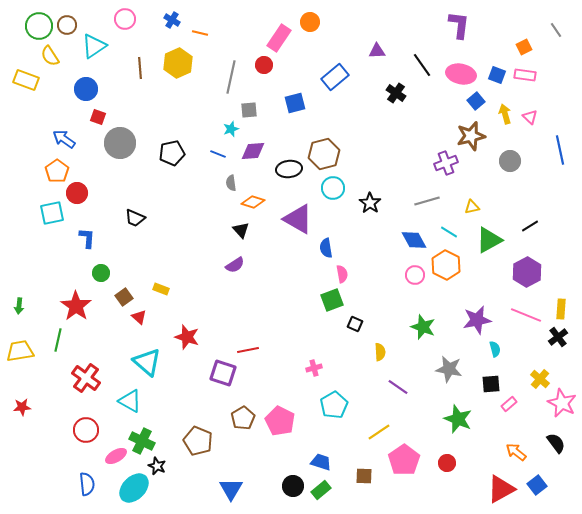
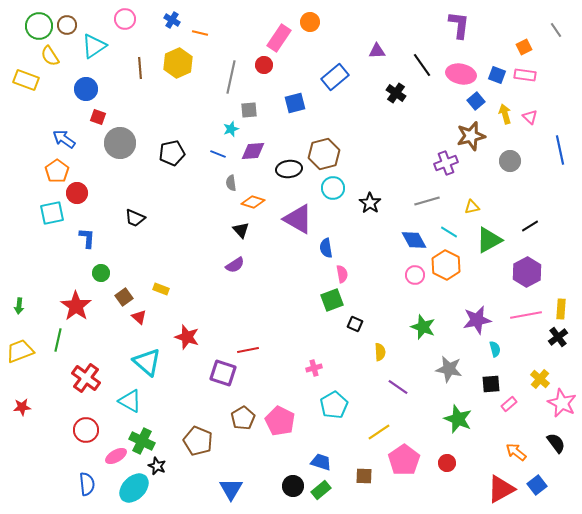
pink line at (526, 315): rotated 32 degrees counterclockwise
yellow trapezoid at (20, 351): rotated 12 degrees counterclockwise
